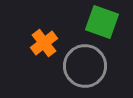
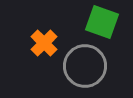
orange cross: rotated 8 degrees counterclockwise
